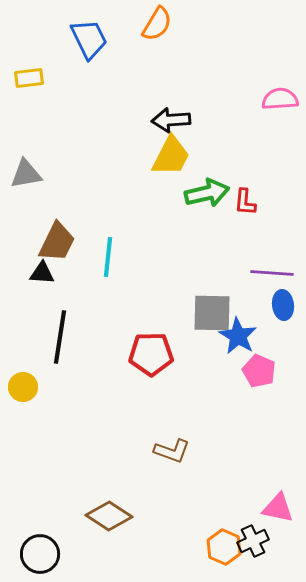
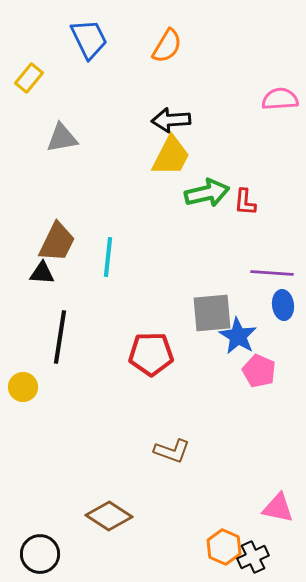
orange semicircle: moved 10 px right, 22 px down
yellow rectangle: rotated 44 degrees counterclockwise
gray triangle: moved 36 px right, 36 px up
gray square: rotated 6 degrees counterclockwise
black cross: moved 16 px down
